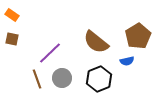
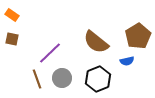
black hexagon: moved 1 px left
